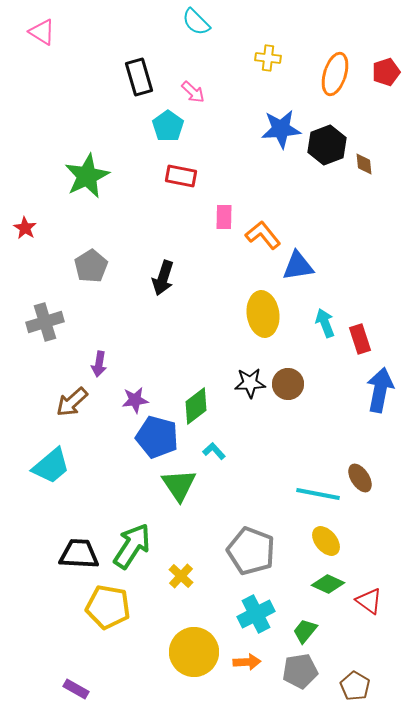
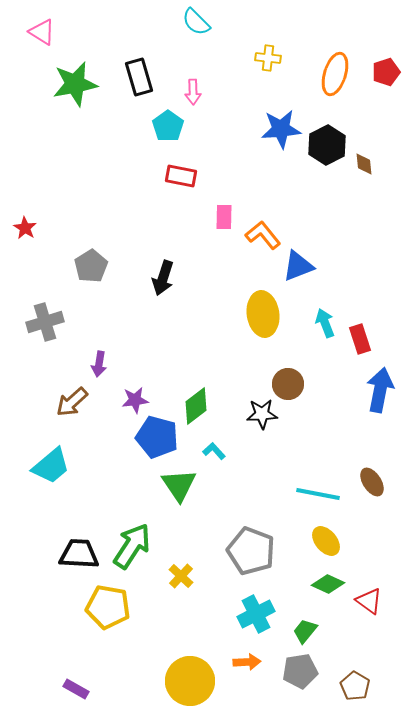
pink arrow at (193, 92): rotated 45 degrees clockwise
black hexagon at (327, 145): rotated 6 degrees counterclockwise
green star at (87, 176): moved 12 px left, 92 px up; rotated 15 degrees clockwise
blue triangle at (298, 266): rotated 12 degrees counterclockwise
black star at (250, 383): moved 12 px right, 31 px down
brown ellipse at (360, 478): moved 12 px right, 4 px down
yellow circle at (194, 652): moved 4 px left, 29 px down
